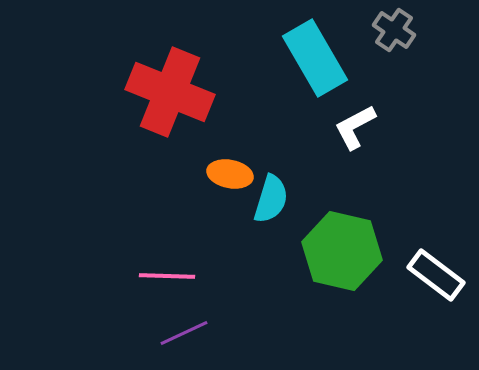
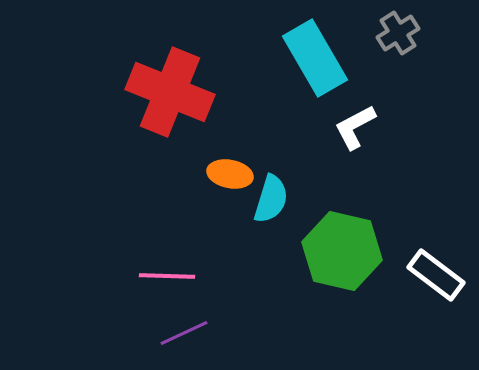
gray cross: moved 4 px right, 3 px down; rotated 24 degrees clockwise
